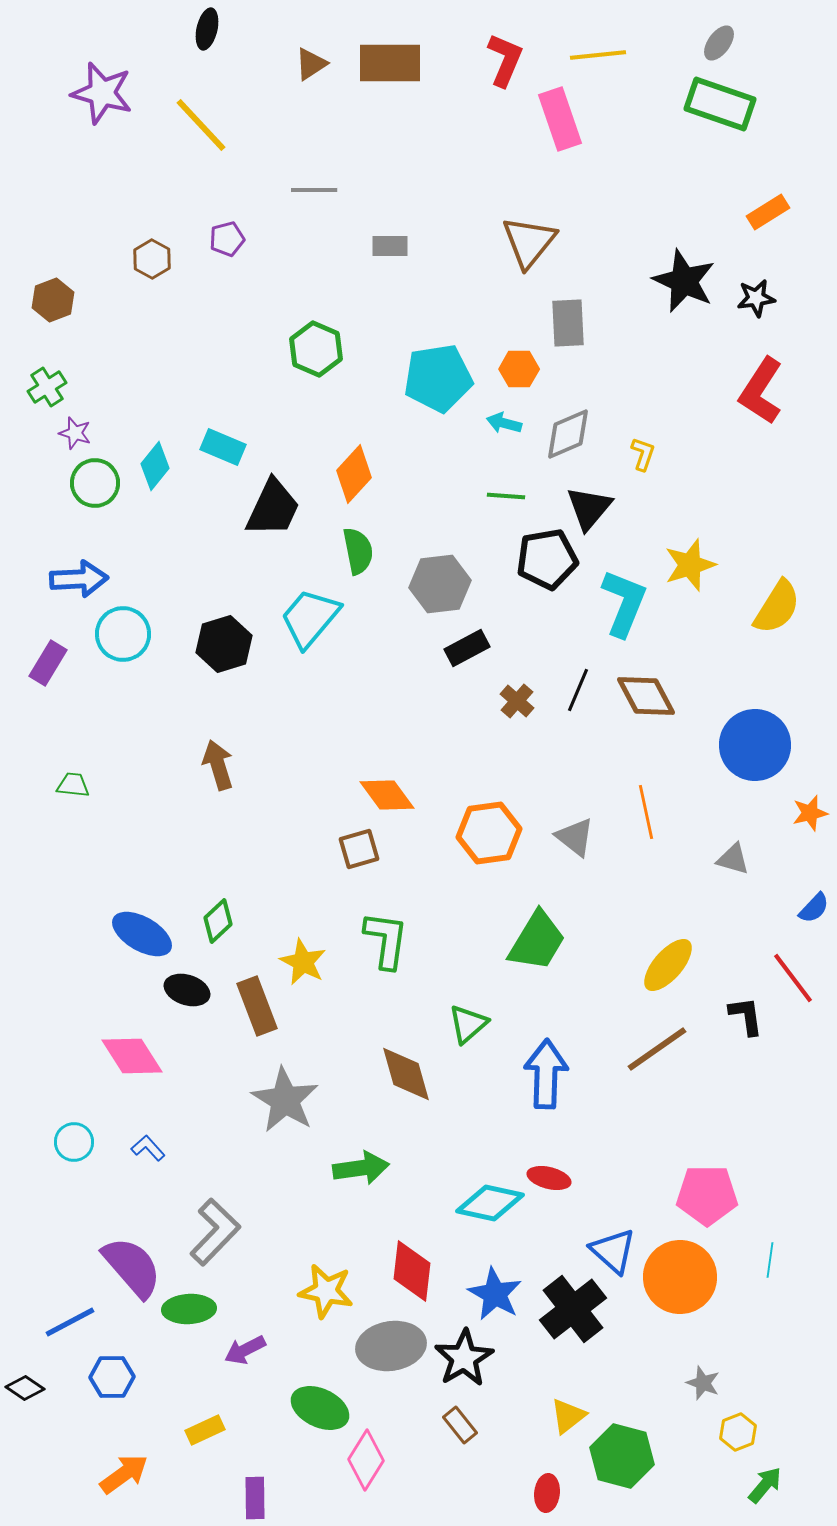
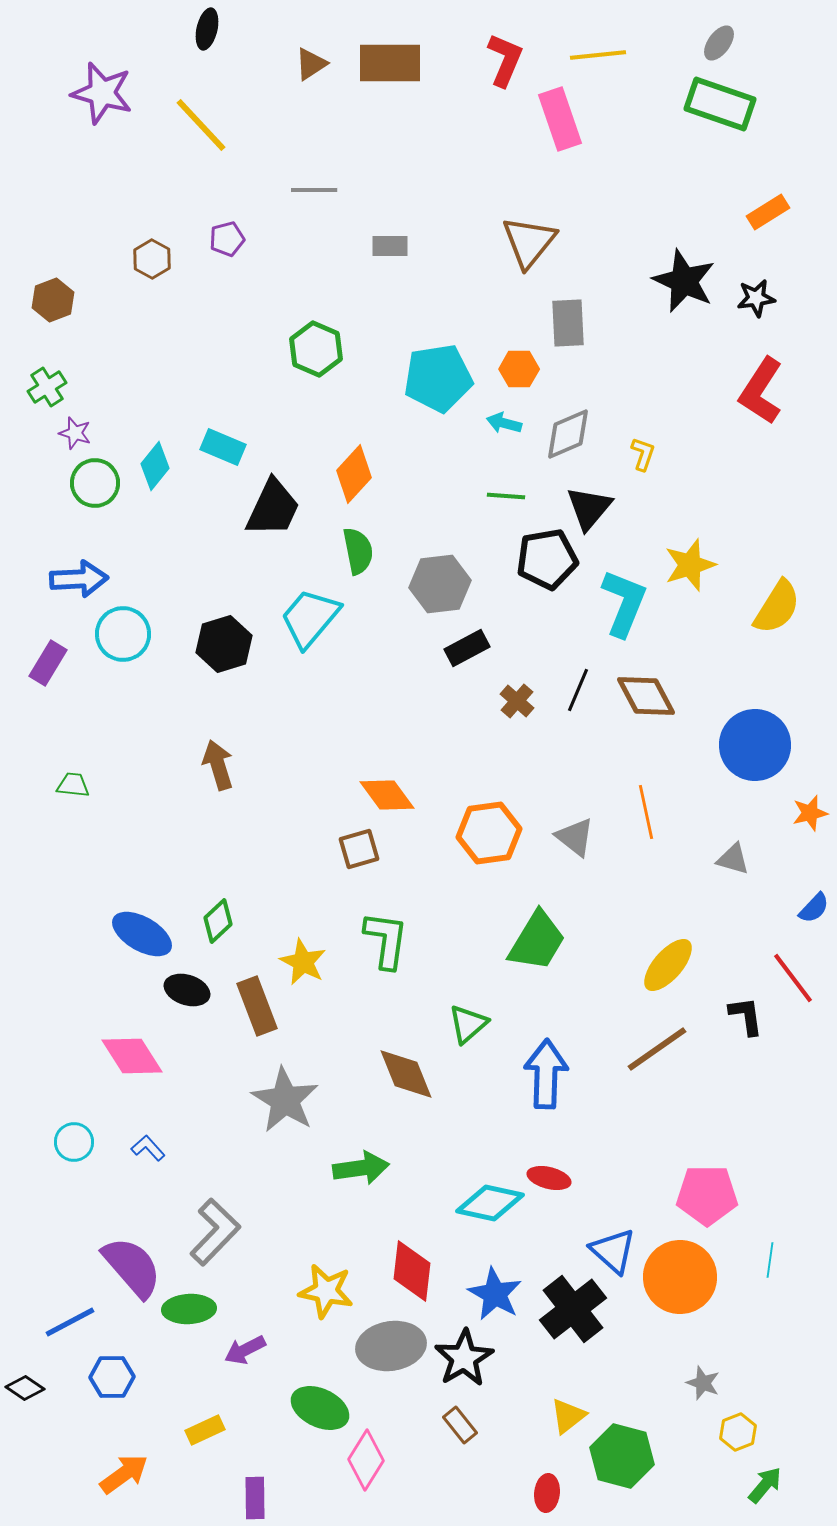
brown diamond at (406, 1074): rotated 6 degrees counterclockwise
